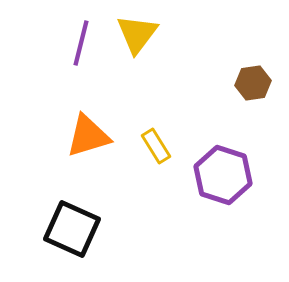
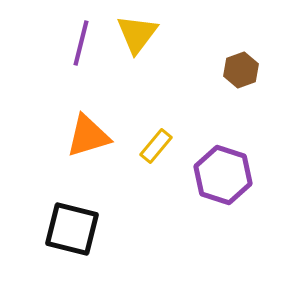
brown hexagon: moved 12 px left, 13 px up; rotated 12 degrees counterclockwise
yellow rectangle: rotated 72 degrees clockwise
black square: rotated 10 degrees counterclockwise
